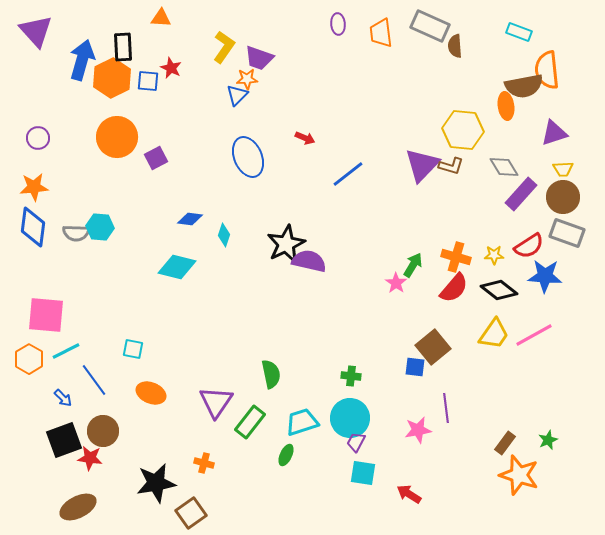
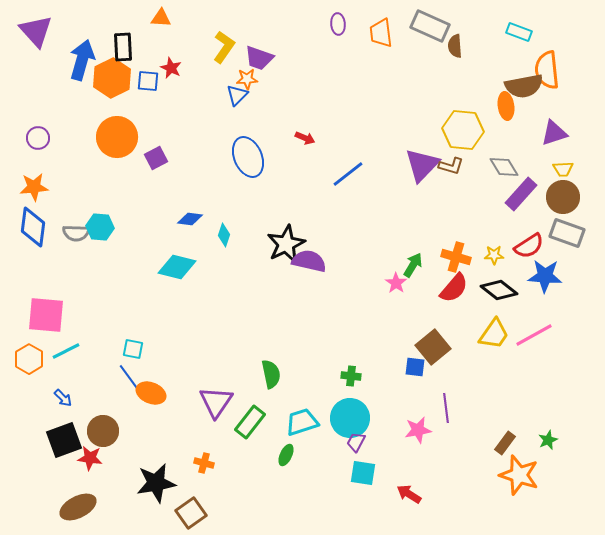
blue line at (94, 380): moved 37 px right
